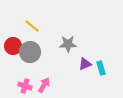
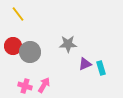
yellow line: moved 14 px left, 12 px up; rotated 14 degrees clockwise
